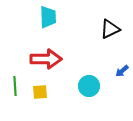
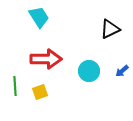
cyan trapezoid: moved 9 px left; rotated 30 degrees counterclockwise
cyan circle: moved 15 px up
yellow square: rotated 14 degrees counterclockwise
